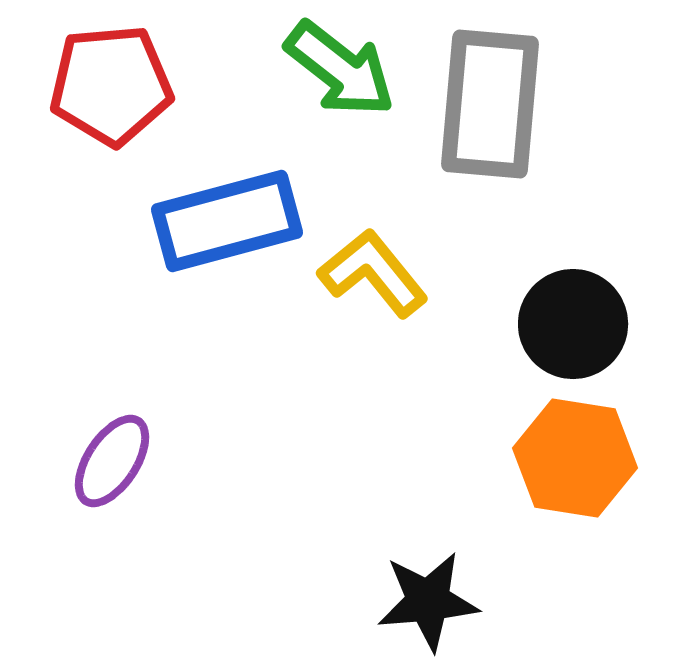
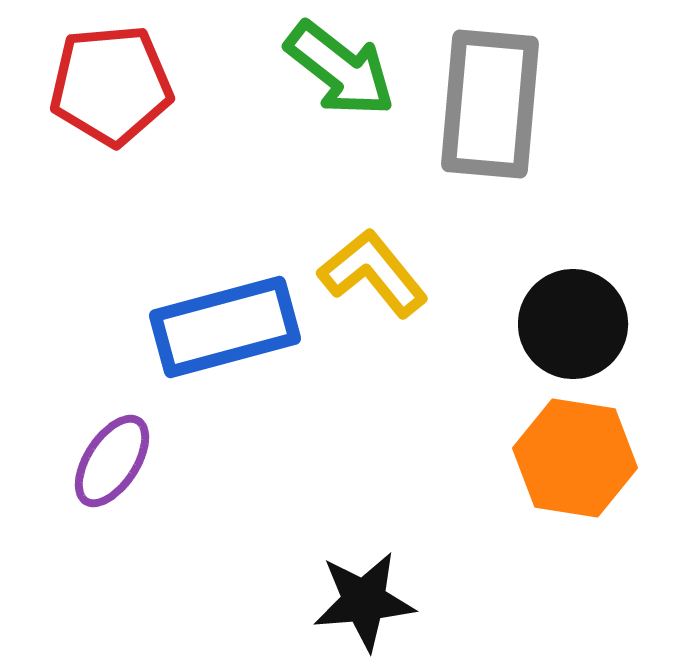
blue rectangle: moved 2 px left, 106 px down
black star: moved 64 px left
